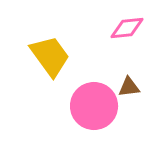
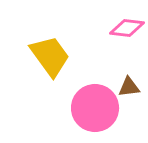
pink diamond: rotated 12 degrees clockwise
pink circle: moved 1 px right, 2 px down
